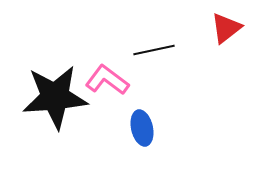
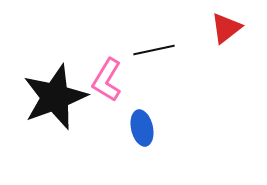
pink L-shape: rotated 96 degrees counterclockwise
black star: rotated 16 degrees counterclockwise
